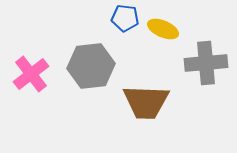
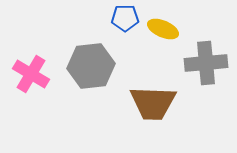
blue pentagon: rotated 8 degrees counterclockwise
pink cross: rotated 21 degrees counterclockwise
brown trapezoid: moved 7 px right, 1 px down
